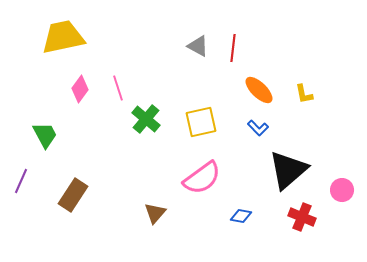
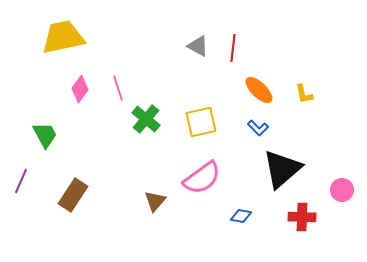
black triangle: moved 6 px left, 1 px up
brown triangle: moved 12 px up
red cross: rotated 20 degrees counterclockwise
